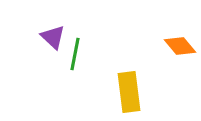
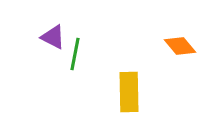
purple triangle: rotated 16 degrees counterclockwise
yellow rectangle: rotated 6 degrees clockwise
